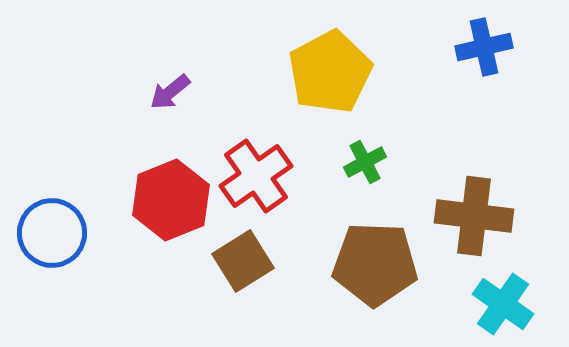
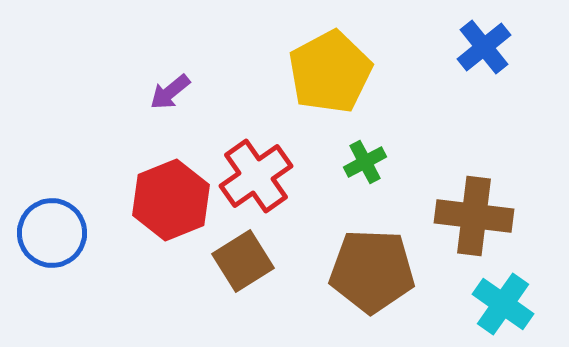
blue cross: rotated 26 degrees counterclockwise
brown pentagon: moved 3 px left, 7 px down
